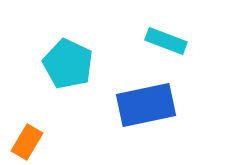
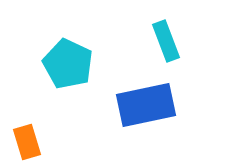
cyan rectangle: rotated 48 degrees clockwise
orange rectangle: rotated 48 degrees counterclockwise
